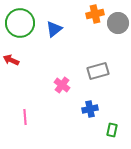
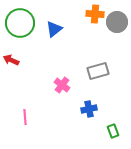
orange cross: rotated 18 degrees clockwise
gray circle: moved 1 px left, 1 px up
blue cross: moved 1 px left
green rectangle: moved 1 px right, 1 px down; rotated 32 degrees counterclockwise
